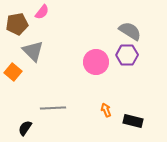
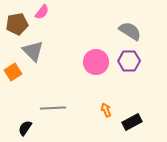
purple hexagon: moved 2 px right, 6 px down
orange square: rotated 18 degrees clockwise
black rectangle: moved 1 px left, 1 px down; rotated 42 degrees counterclockwise
